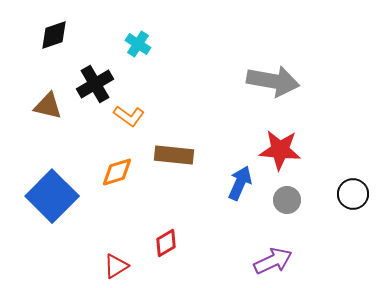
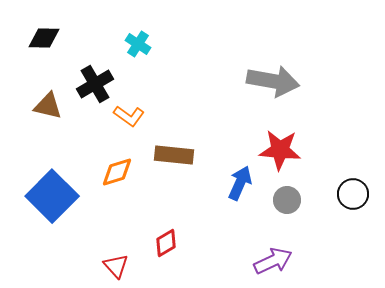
black diamond: moved 10 px left, 3 px down; rotated 20 degrees clockwise
red triangle: rotated 40 degrees counterclockwise
